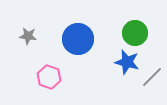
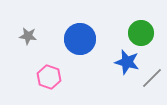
green circle: moved 6 px right
blue circle: moved 2 px right
gray line: moved 1 px down
